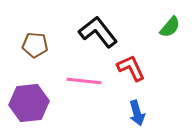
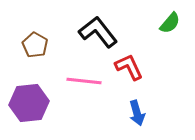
green semicircle: moved 4 px up
brown pentagon: rotated 25 degrees clockwise
red L-shape: moved 2 px left, 1 px up
